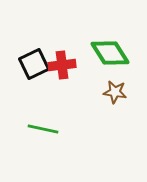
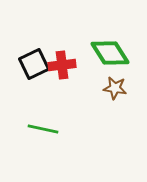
brown star: moved 4 px up
